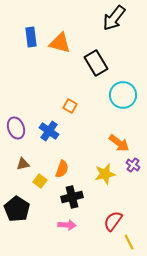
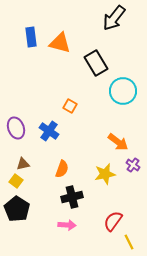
cyan circle: moved 4 px up
orange arrow: moved 1 px left, 1 px up
yellow square: moved 24 px left
